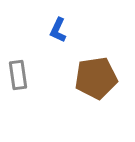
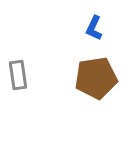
blue L-shape: moved 36 px right, 2 px up
